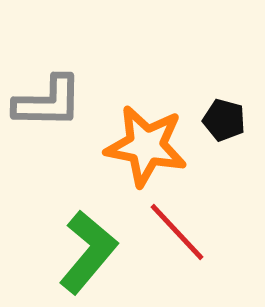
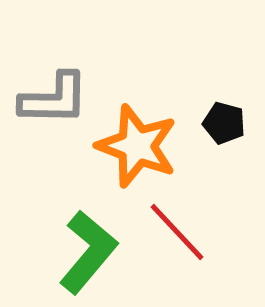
gray L-shape: moved 6 px right, 3 px up
black pentagon: moved 3 px down
orange star: moved 9 px left; rotated 10 degrees clockwise
